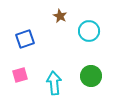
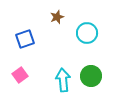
brown star: moved 3 px left, 1 px down; rotated 24 degrees clockwise
cyan circle: moved 2 px left, 2 px down
pink square: rotated 21 degrees counterclockwise
cyan arrow: moved 9 px right, 3 px up
